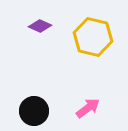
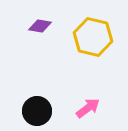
purple diamond: rotated 15 degrees counterclockwise
black circle: moved 3 px right
